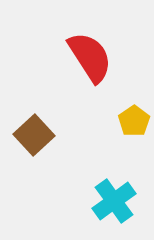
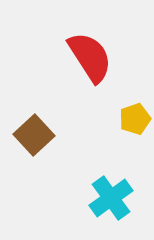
yellow pentagon: moved 1 px right, 2 px up; rotated 16 degrees clockwise
cyan cross: moved 3 px left, 3 px up
